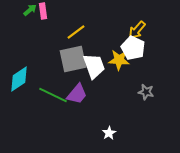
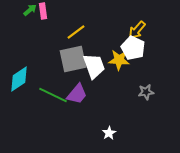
gray star: rotated 21 degrees counterclockwise
